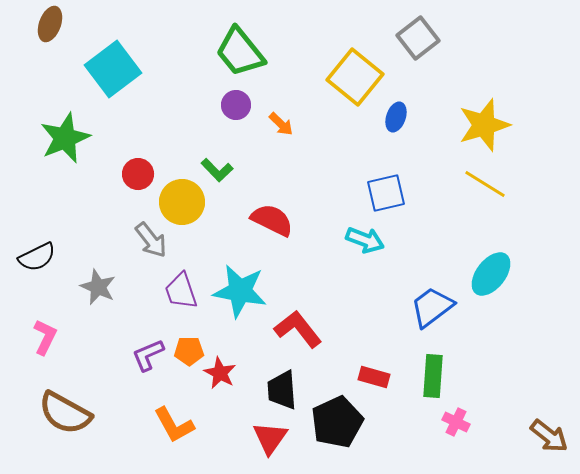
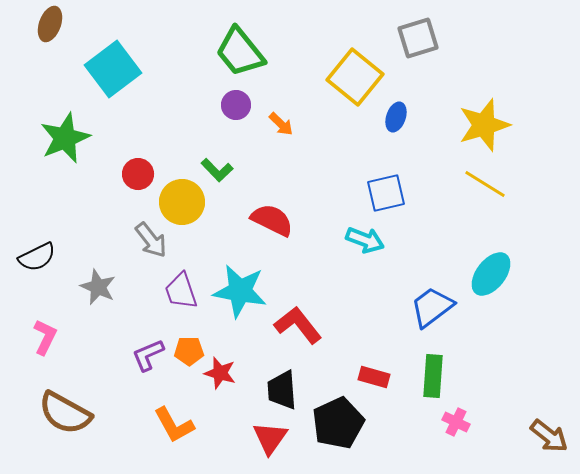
gray square: rotated 21 degrees clockwise
red L-shape: moved 4 px up
red star: rotated 12 degrees counterclockwise
black pentagon: moved 1 px right, 1 px down
